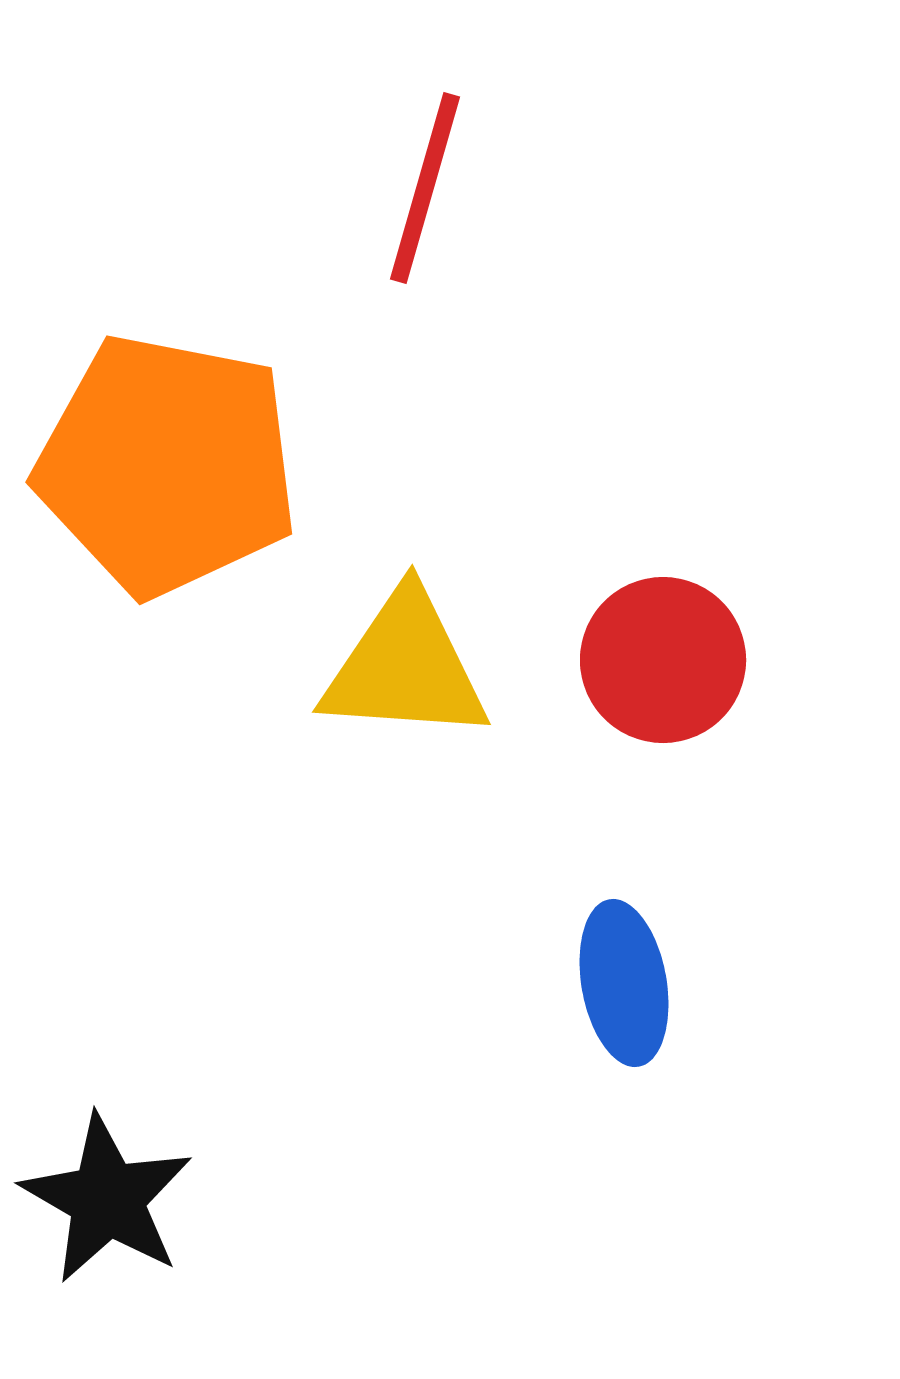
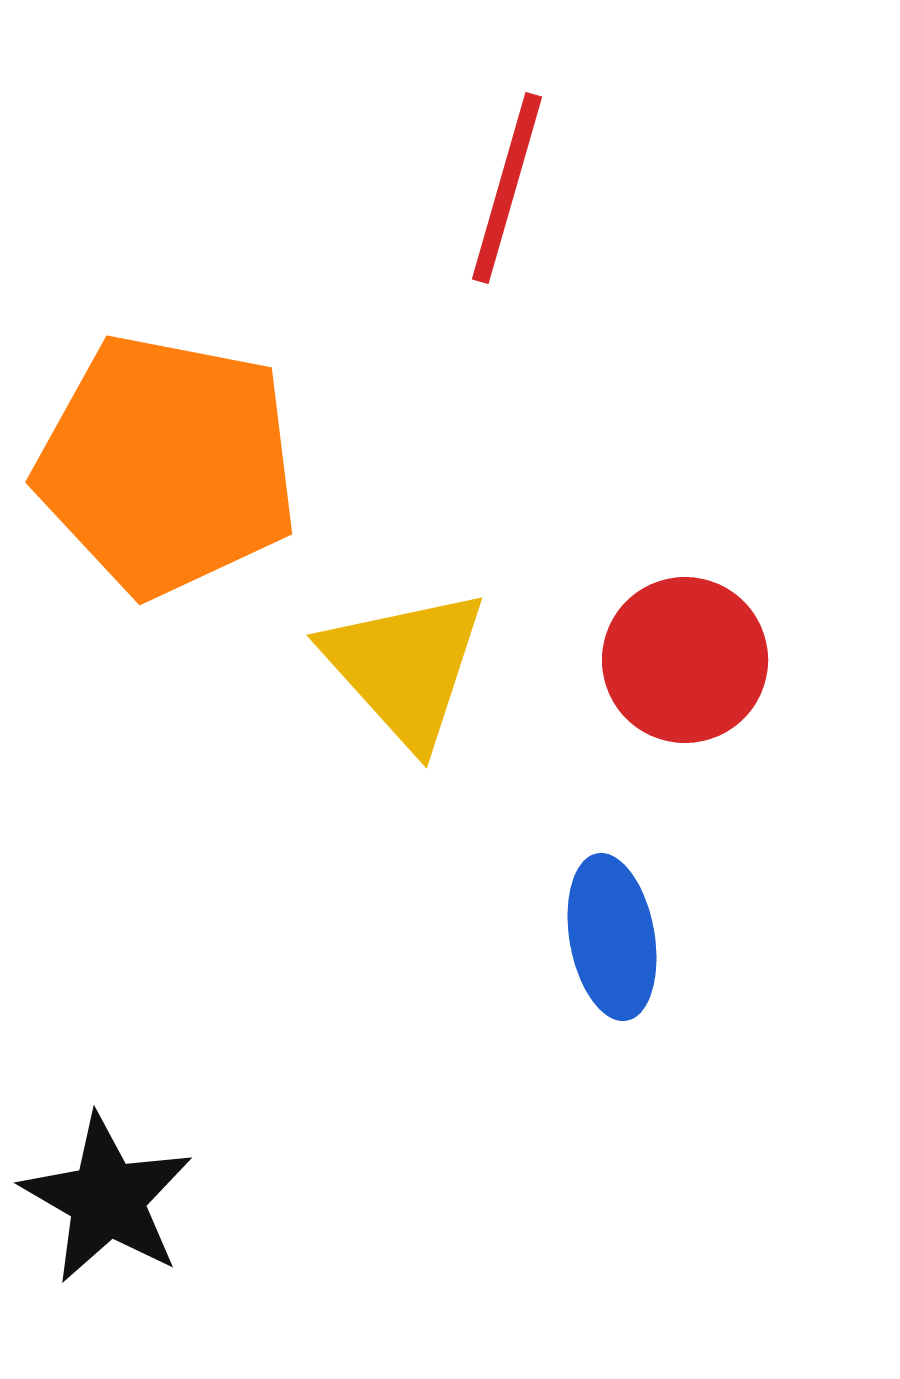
red line: moved 82 px right
red circle: moved 22 px right
yellow triangle: rotated 44 degrees clockwise
blue ellipse: moved 12 px left, 46 px up
